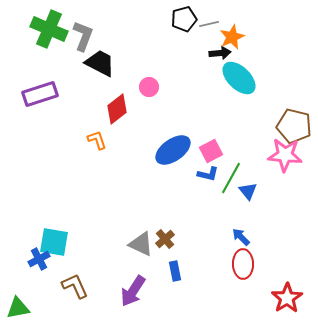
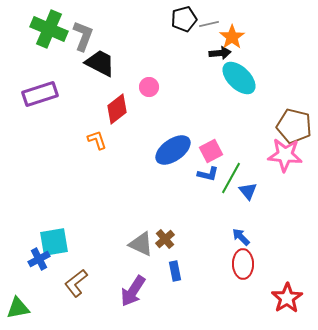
orange star: rotated 10 degrees counterclockwise
cyan square: rotated 20 degrees counterclockwise
brown L-shape: moved 1 px right, 3 px up; rotated 104 degrees counterclockwise
